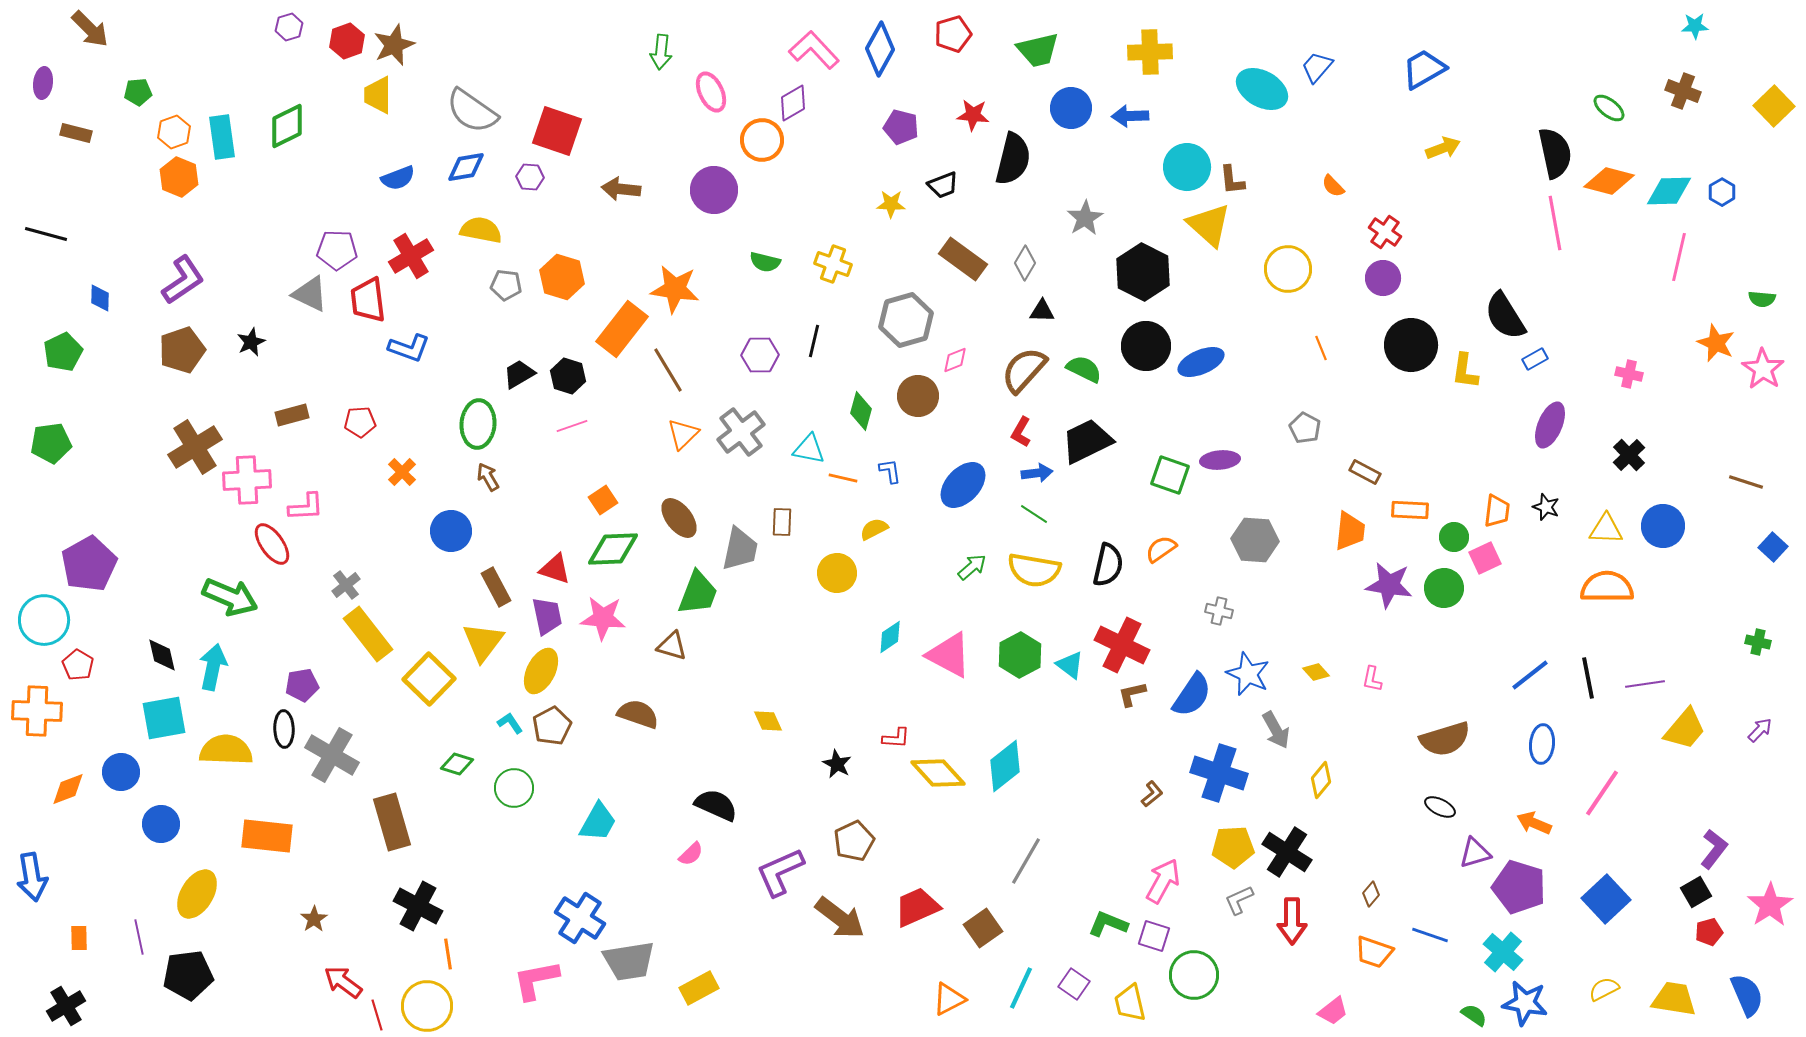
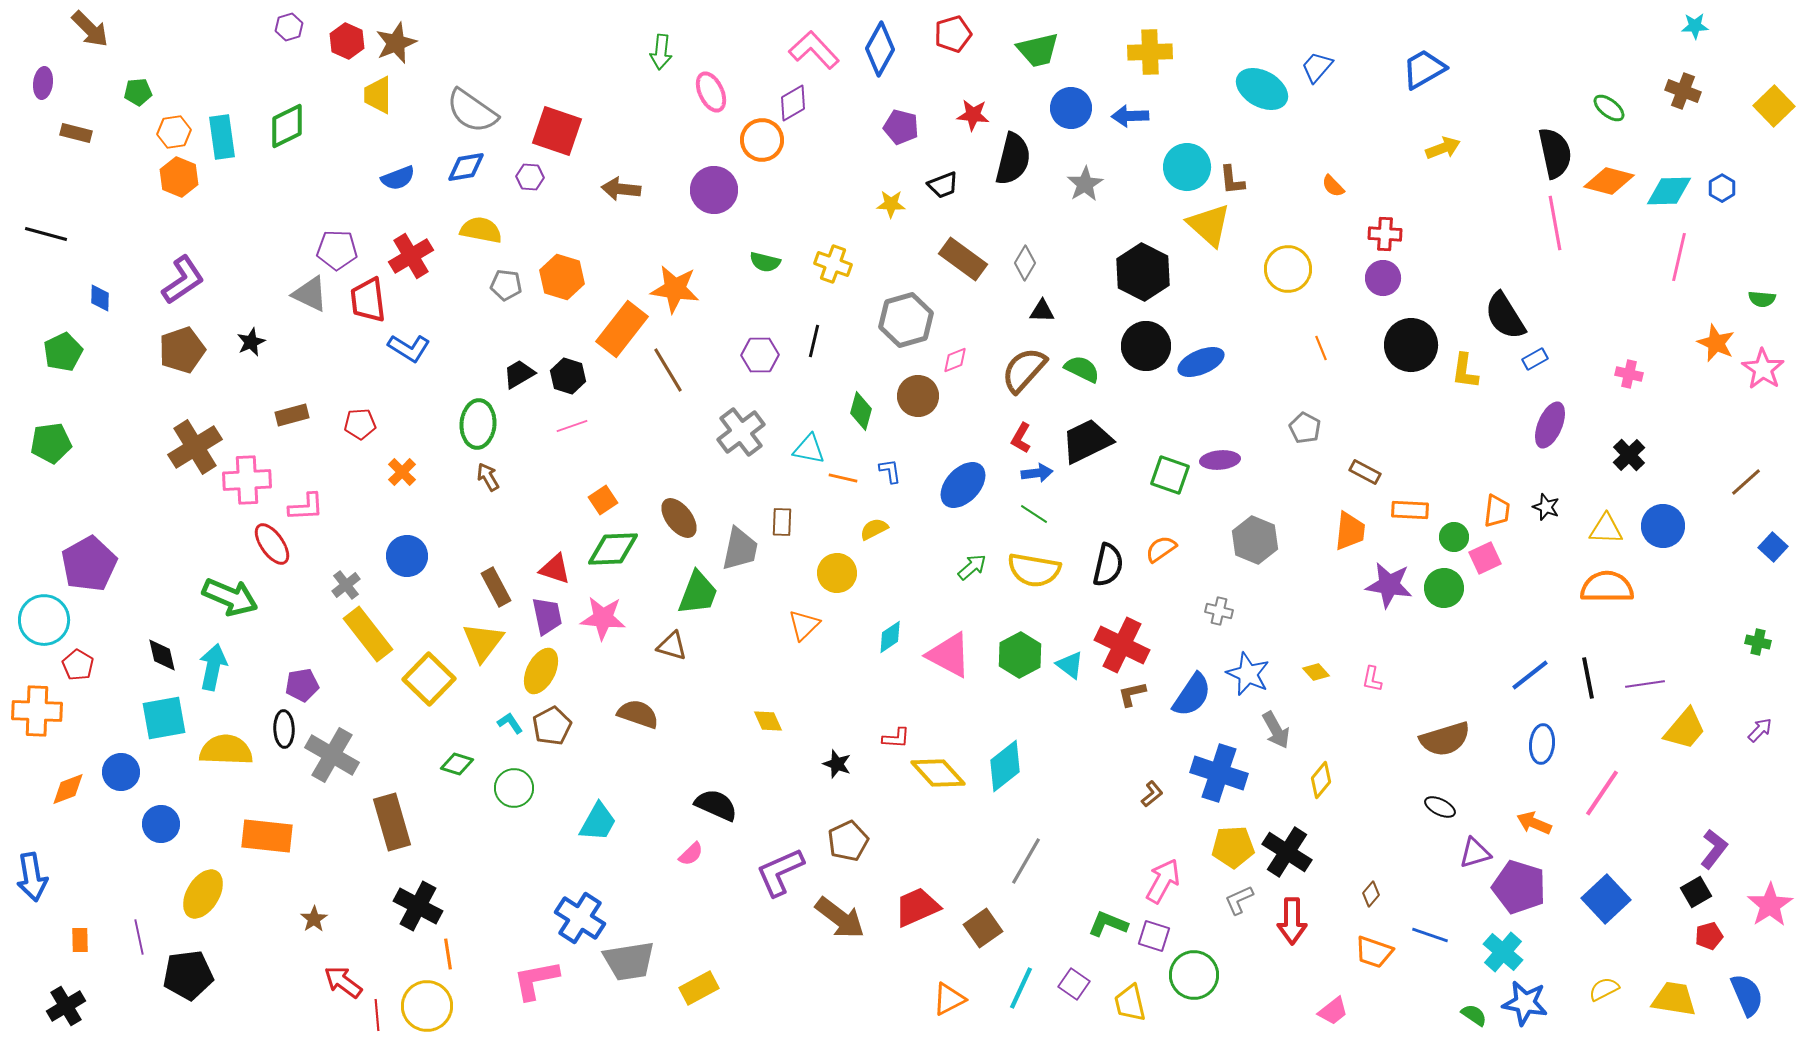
red hexagon at (347, 41): rotated 16 degrees counterclockwise
brown star at (394, 45): moved 2 px right, 2 px up
orange hexagon at (174, 132): rotated 12 degrees clockwise
blue hexagon at (1722, 192): moved 4 px up
gray star at (1085, 218): moved 34 px up
red cross at (1385, 232): moved 2 px down; rotated 32 degrees counterclockwise
blue L-shape at (409, 348): rotated 12 degrees clockwise
green semicircle at (1084, 369): moved 2 px left
red pentagon at (360, 422): moved 2 px down
red L-shape at (1021, 432): moved 6 px down
orange triangle at (683, 434): moved 121 px right, 191 px down
brown line at (1746, 482): rotated 60 degrees counterclockwise
blue circle at (451, 531): moved 44 px left, 25 px down
gray hexagon at (1255, 540): rotated 18 degrees clockwise
black star at (837, 764): rotated 8 degrees counterclockwise
brown pentagon at (854, 841): moved 6 px left
yellow ellipse at (197, 894): moved 6 px right
red pentagon at (1709, 932): moved 4 px down
orange rectangle at (79, 938): moved 1 px right, 2 px down
red line at (377, 1015): rotated 12 degrees clockwise
